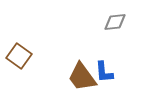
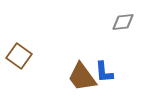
gray diamond: moved 8 px right
